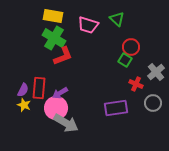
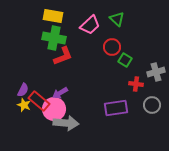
pink trapezoid: moved 2 px right; rotated 60 degrees counterclockwise
green cross: rotated 20 degrees counterclockwise
red circle: moved 19 px left
gray cross: rotated 24 degrees clockwise
red cross: rotated 16 degrees counterclockwise
red rectangle: moved 13 px down; rotated 55 degrees counterclockwise
gray circle: moved 1 px left, 2 px down
pink circle: moved 2 px left, 1 px down
gray arrow: rotated 25 degrees counterclockwise
